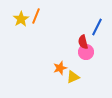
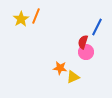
red semicircle: rotated 32 degrees clockwise
orange star: rotated 24 degrees clockwise
